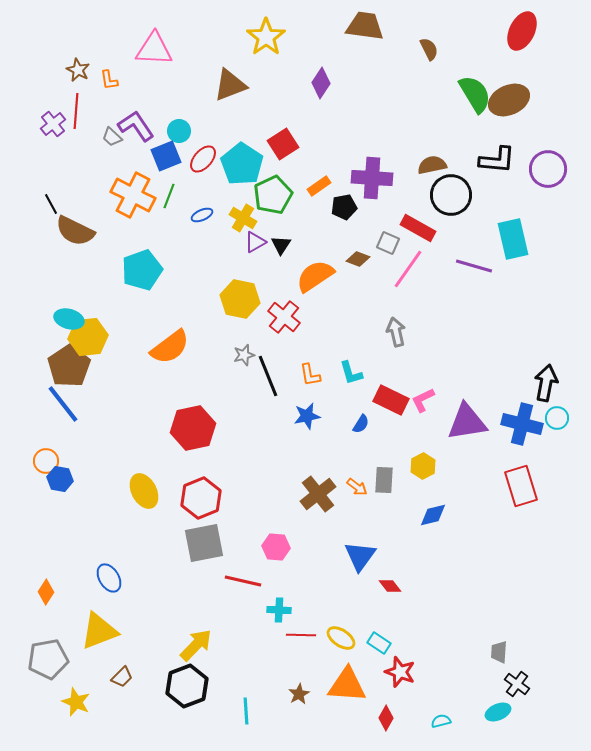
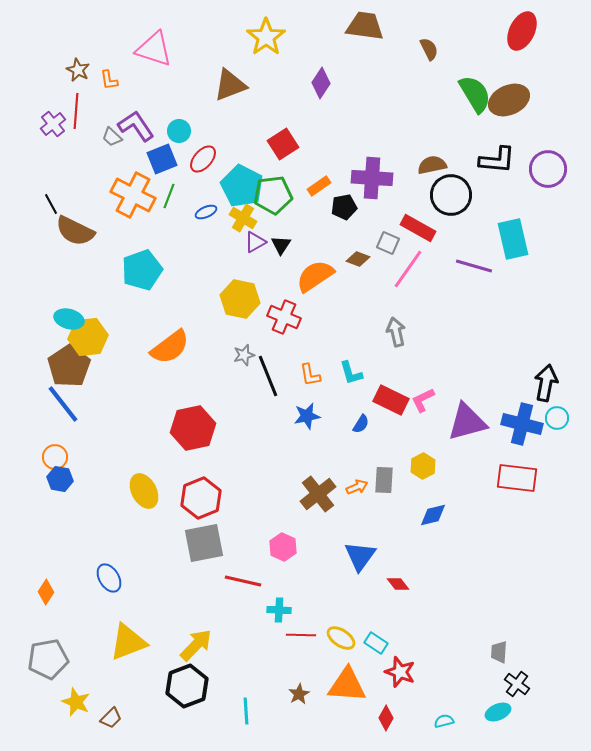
pink triangle at (154, 49): rotated 15 degrees clockwise
blue square at (166, 156): moved 4 px left, 3 px down
cyan pentagon at (242, 164): moved 22 px down; rotated 6 degrees counterclockwise
green pentagon at (273, 195): rotated 18 degrees clockwise
blue ellipse at (202, 215): moved 4 px right, 3 px up
red cross at (284, 317): rotated 16 degrees counterclockwise
purple triangle at (467, 422): rotated 6 degrees counterclockwise
orange circle at (46, 461): moved 9 px right, 4 px up
red rectangle at (521, 486): moved 4 px left, 8 px up; rotated 66 degrees counterclockwise
orange arrow at (357, 487): rotated 60 degrees counterclockwise
pink hexagon at (276, 547): moved 7 px right; rotated 20 degrees clockwise
red diamond at (390, 586): moved 8 px right, 2 px up
yellow triangle at (99, 631): moved 29 px right, 11 px down
cyan rectangle at (379, 643): moved 3 px left
brown trapezoid at (122, 677): moved 11 px left, 41 px down
cyan semicircle at (441, 721): moved 3 px right
